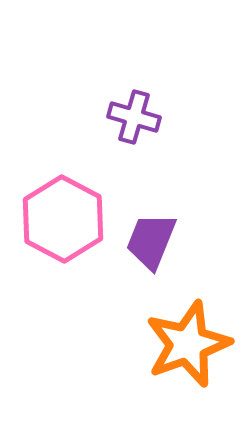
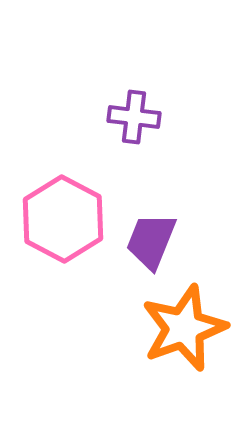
purple cross: rotated 9 degrees counterclockwise
orange star: moved 4 px left, 16 px up
